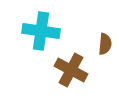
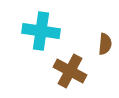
brown cross: moved 1 px left, 1 px down
